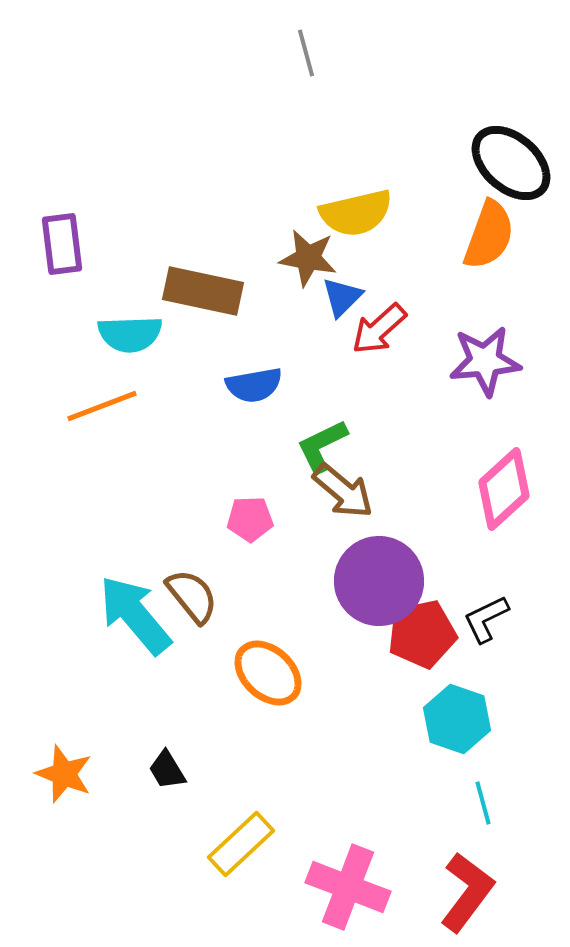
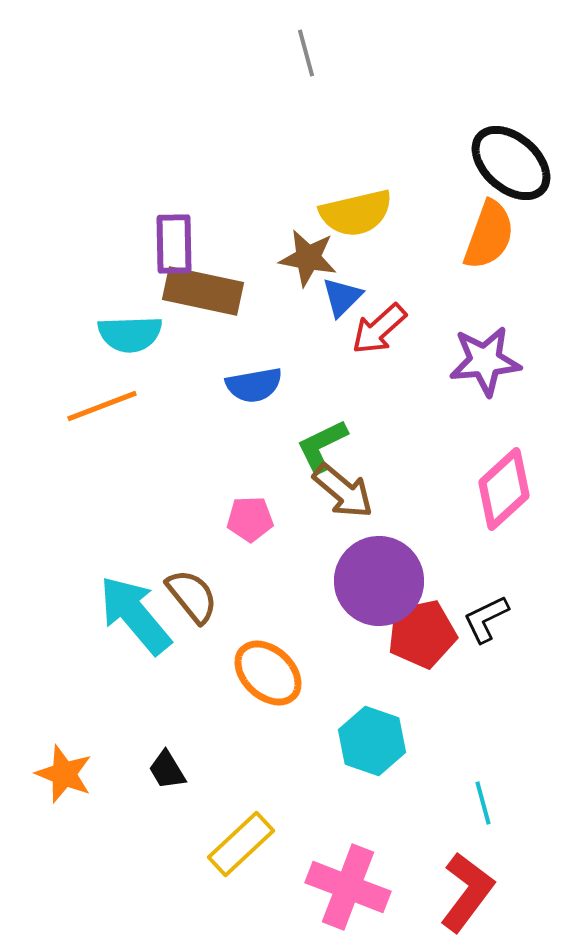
purple rectangle: moved 112 px right; rotated 6 degrees clockwise
cyan hexagon: moved 85 px left, 22 px down
